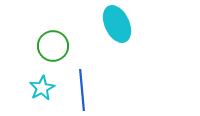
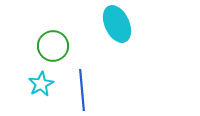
cyan star: moved 1 px left, 4 px up
